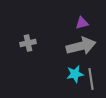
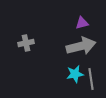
gray cross: moved 2 px left
